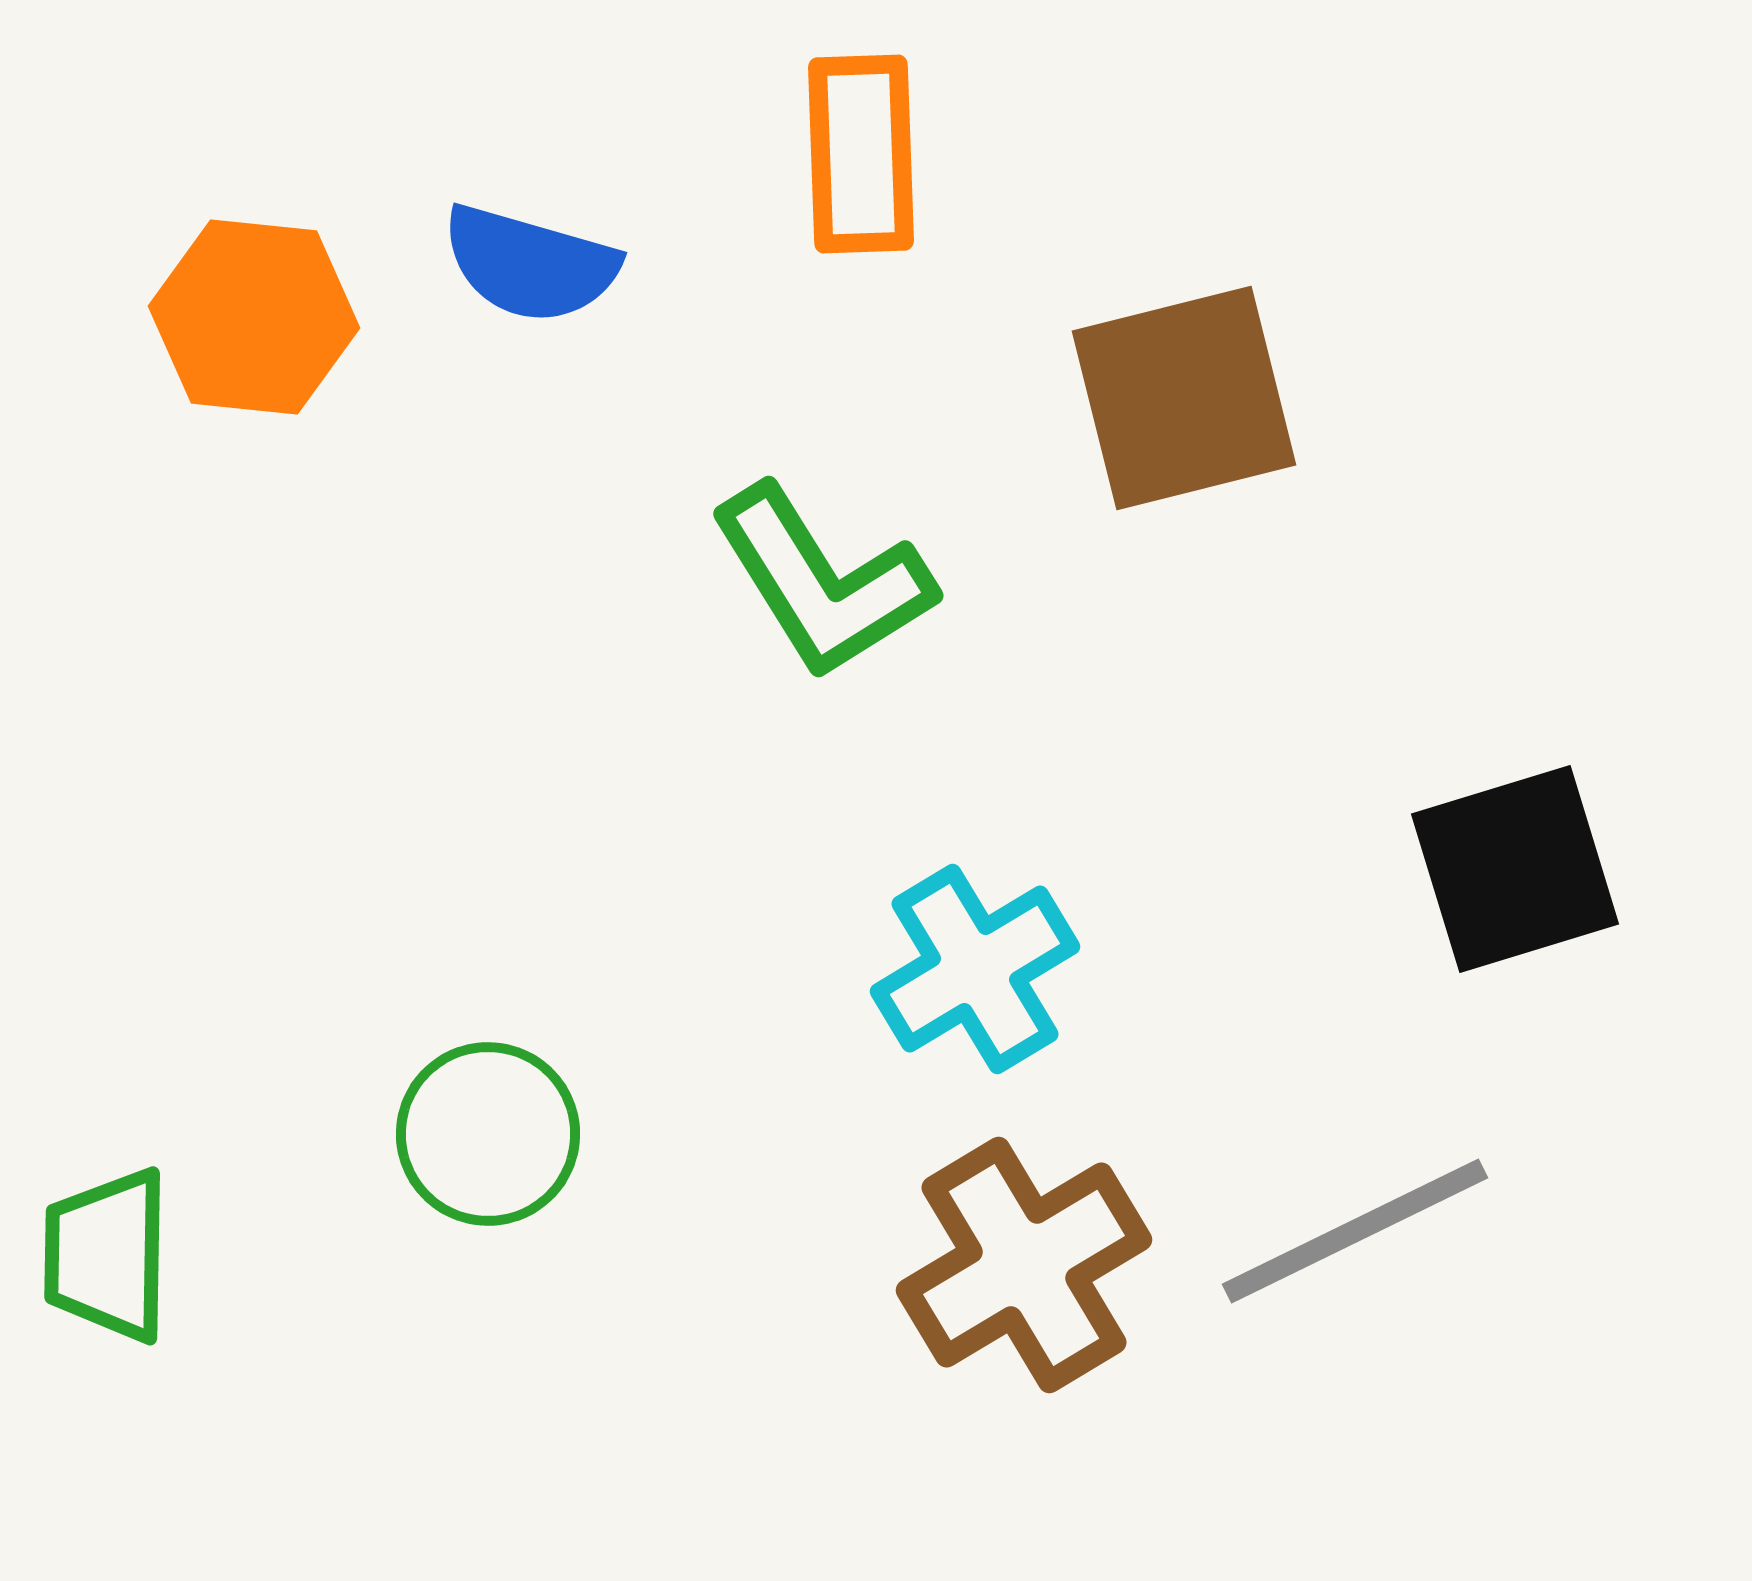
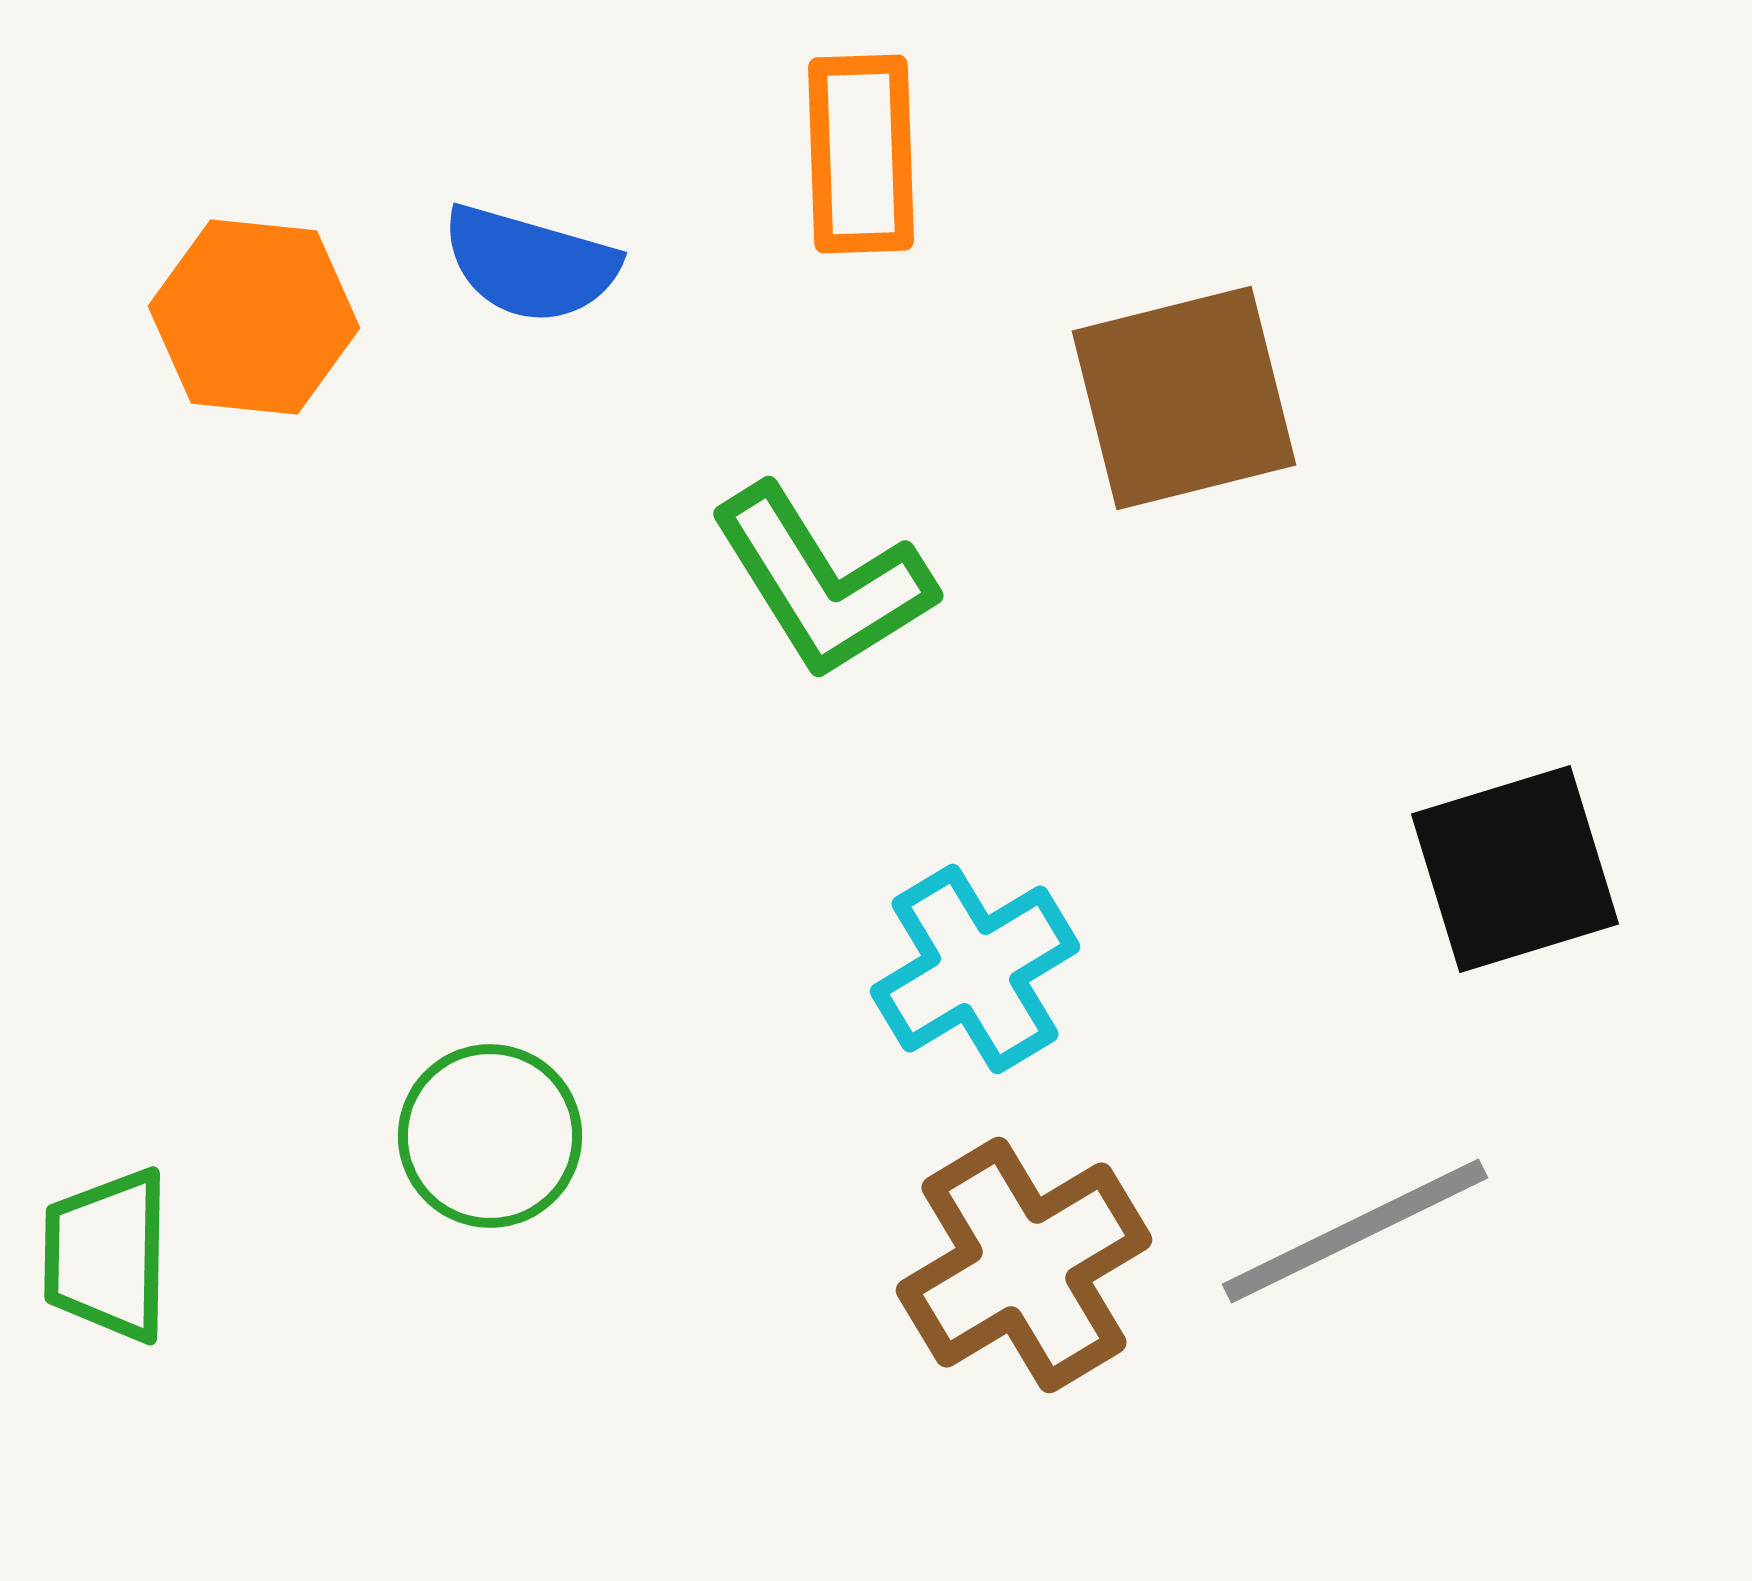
green circle: moved 2 px right, 2 px down
